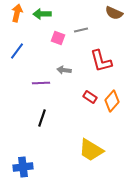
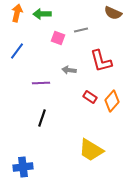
brown semicircle: moved 1 px left
gray arrow: moved 5 px right
